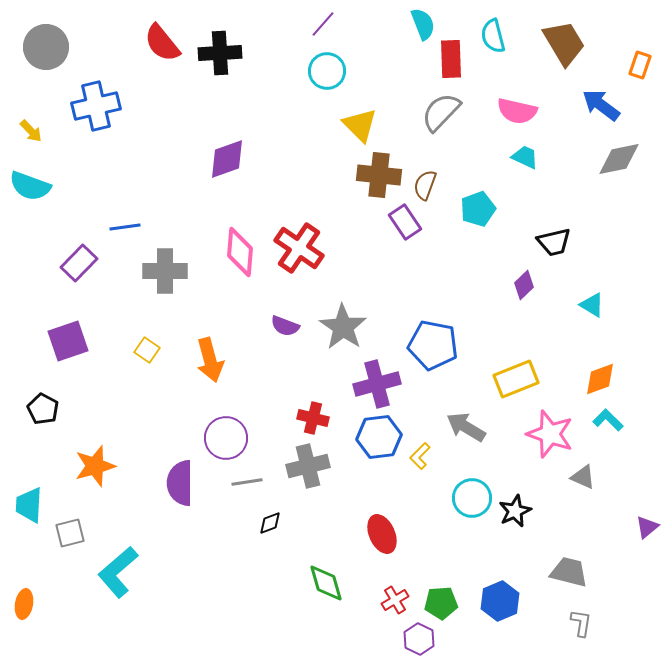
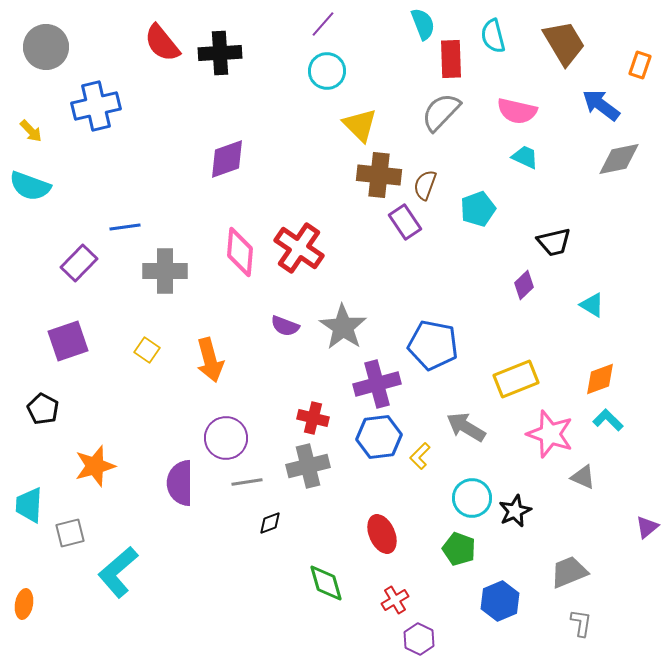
gray trapezoid at (569, 572): rotated 36 degrees counterclockwise
green pentagon at (441, 603): moved 18 px right, 54 px up; rotated 24 degrees clockwise
